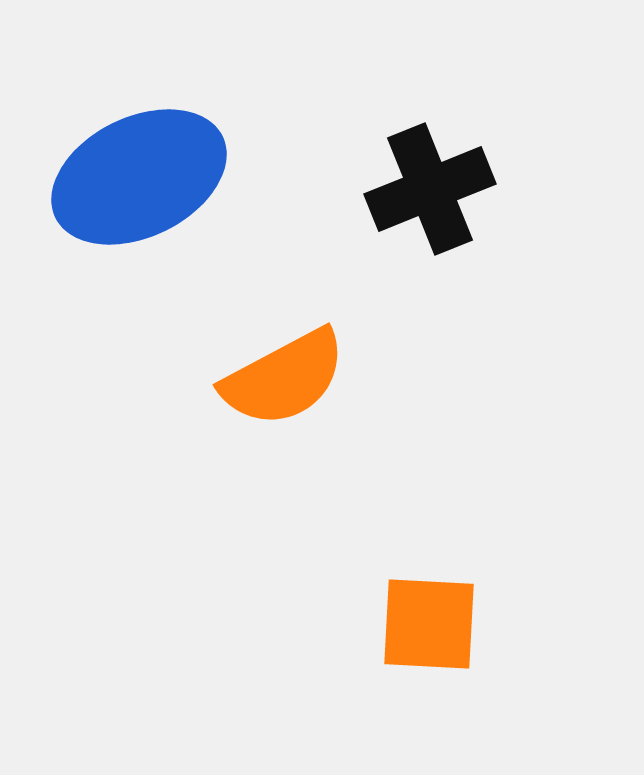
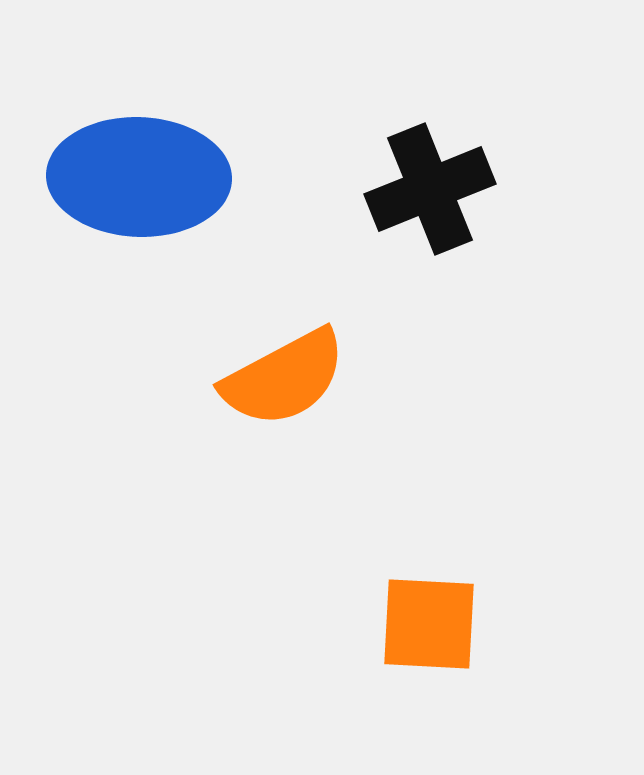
blue ellipse: rotated 28 degrees clockwise
